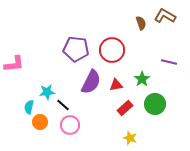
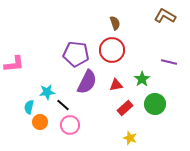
brown semicircle: moved 26 px left
purple pentagon: moved 5 px down
purple semicircle: moved 4 px left
